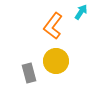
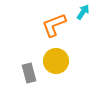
cyan arrow: moved 2 px right
orange L-shape: moved 1 px right, 1 px up; rotated 32 degrees clockwise
